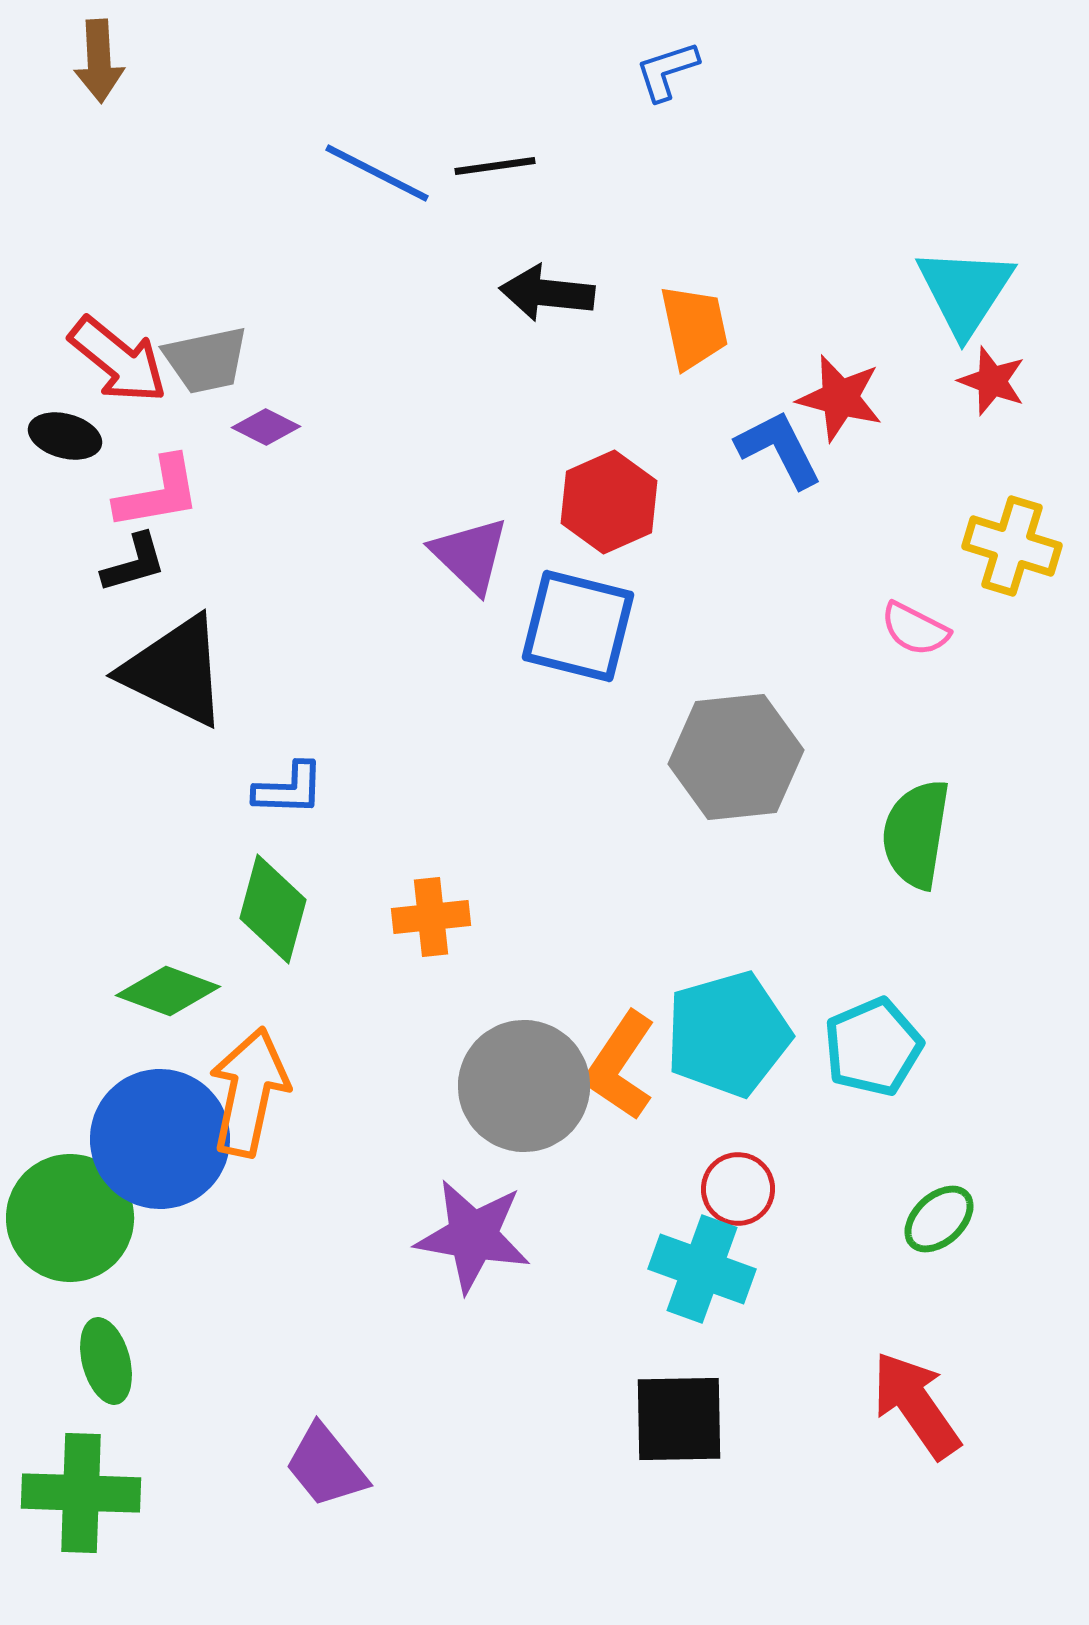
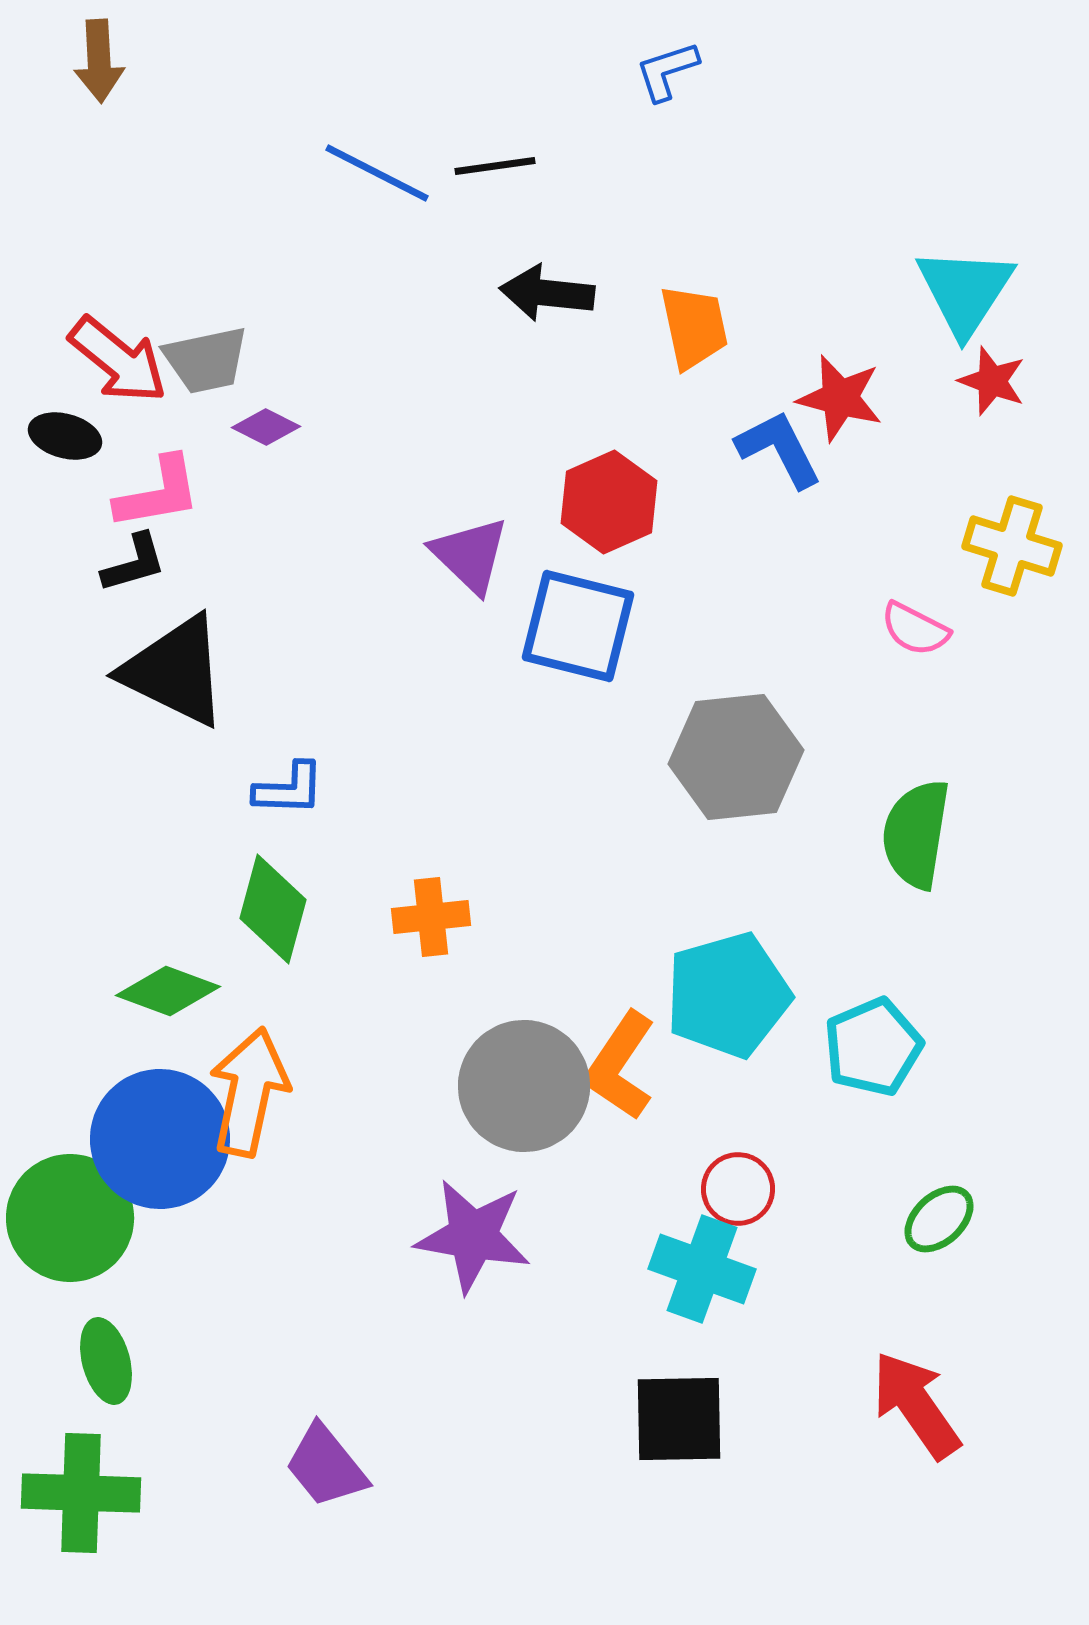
cyan pentagon at (728, 1034): moved 39 px up
